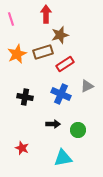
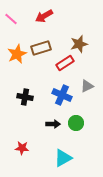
red arrow: moved 2 px left, 2 px down; rotated 120 degrees counterclockwise
pink line: rotated 32 degrees counterclockwise
brown star: moved 19 px right, 9 px down
brown rectangle: moved 2 px left, 4 px up
red rectangle: moved 1 px up
blue cross: moved 1 px right, 1 px down
green circle: moved 2 px left, 7 px up
red star: rotated 16 degrees counterclockwise
cyan triangle: rotated 18 degrees counterclockwise
